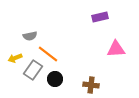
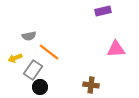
purple rectangle: moved 3 px right, 6 px up
gray semicircle: moved 1 px left
orange line: moved 1 px right, 2 px up
black circle: moved 15 px left, 8 px down
